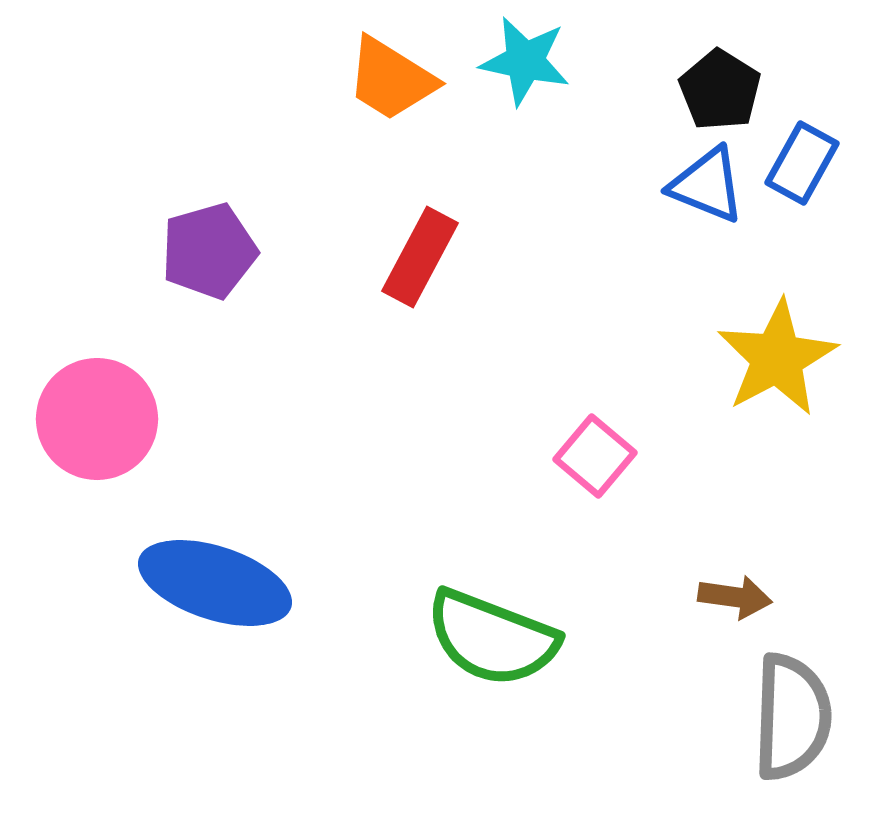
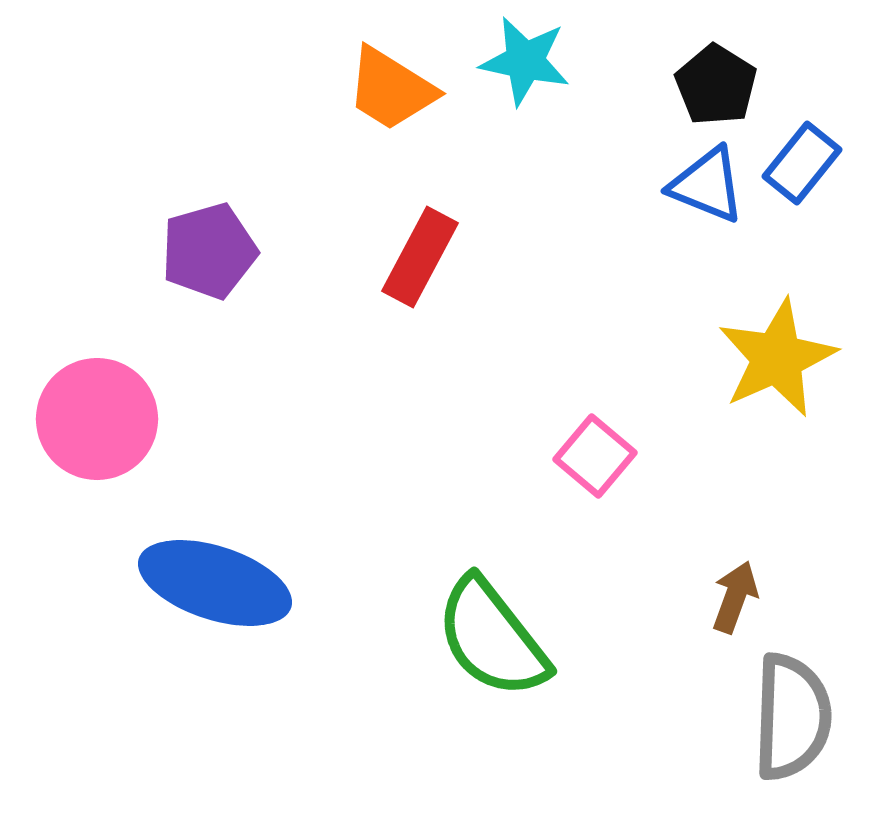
orange trapezoid: moved 10 px down
black pentagon: moved 4 px left, 5 px up
blue rectangle: rotated 10 degrees clockwise
yellow star: rotated 4 degrees clockwise
brown arrow: rotated 78 degrees counterclockwise
green semicircle: rotated 31 degrees clockwise
